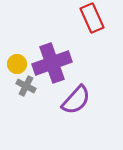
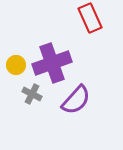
red rectangle: moved 2 px left
yellow circle: moved 1 px left, 1 px down
gray cross: moved 6 px right, 8 px down
